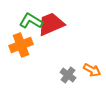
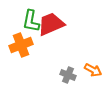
green L-shape: rotated 110 degrees counterclockwise
orange arrow: moved 1 px right
gray cross: rotated 14 degrees counterclockwise
